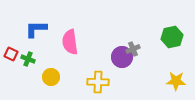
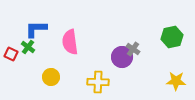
gray cross: rotated 32 degrees counterclockwise
green cross: moved 12 px up; rotated 16 degrees clockwise
